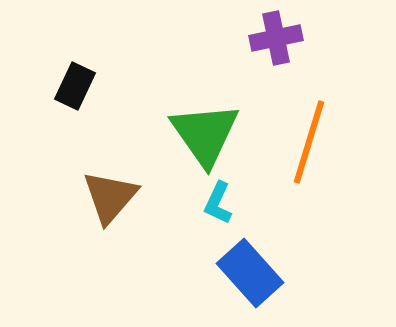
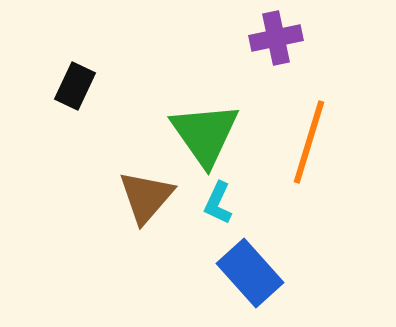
brown triangle: moved 36 px right
